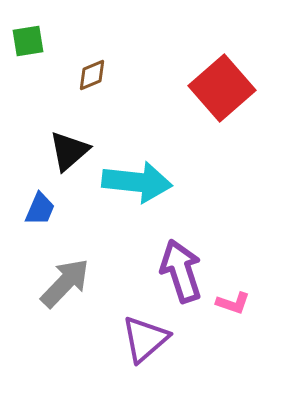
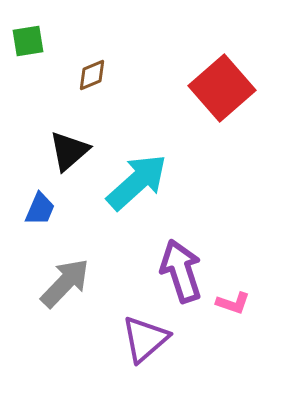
cyan arrow: rotated 48 degrees counterclockwise
